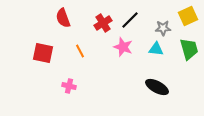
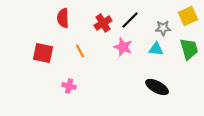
red semicircle: rotated 18 degrees clockwise
